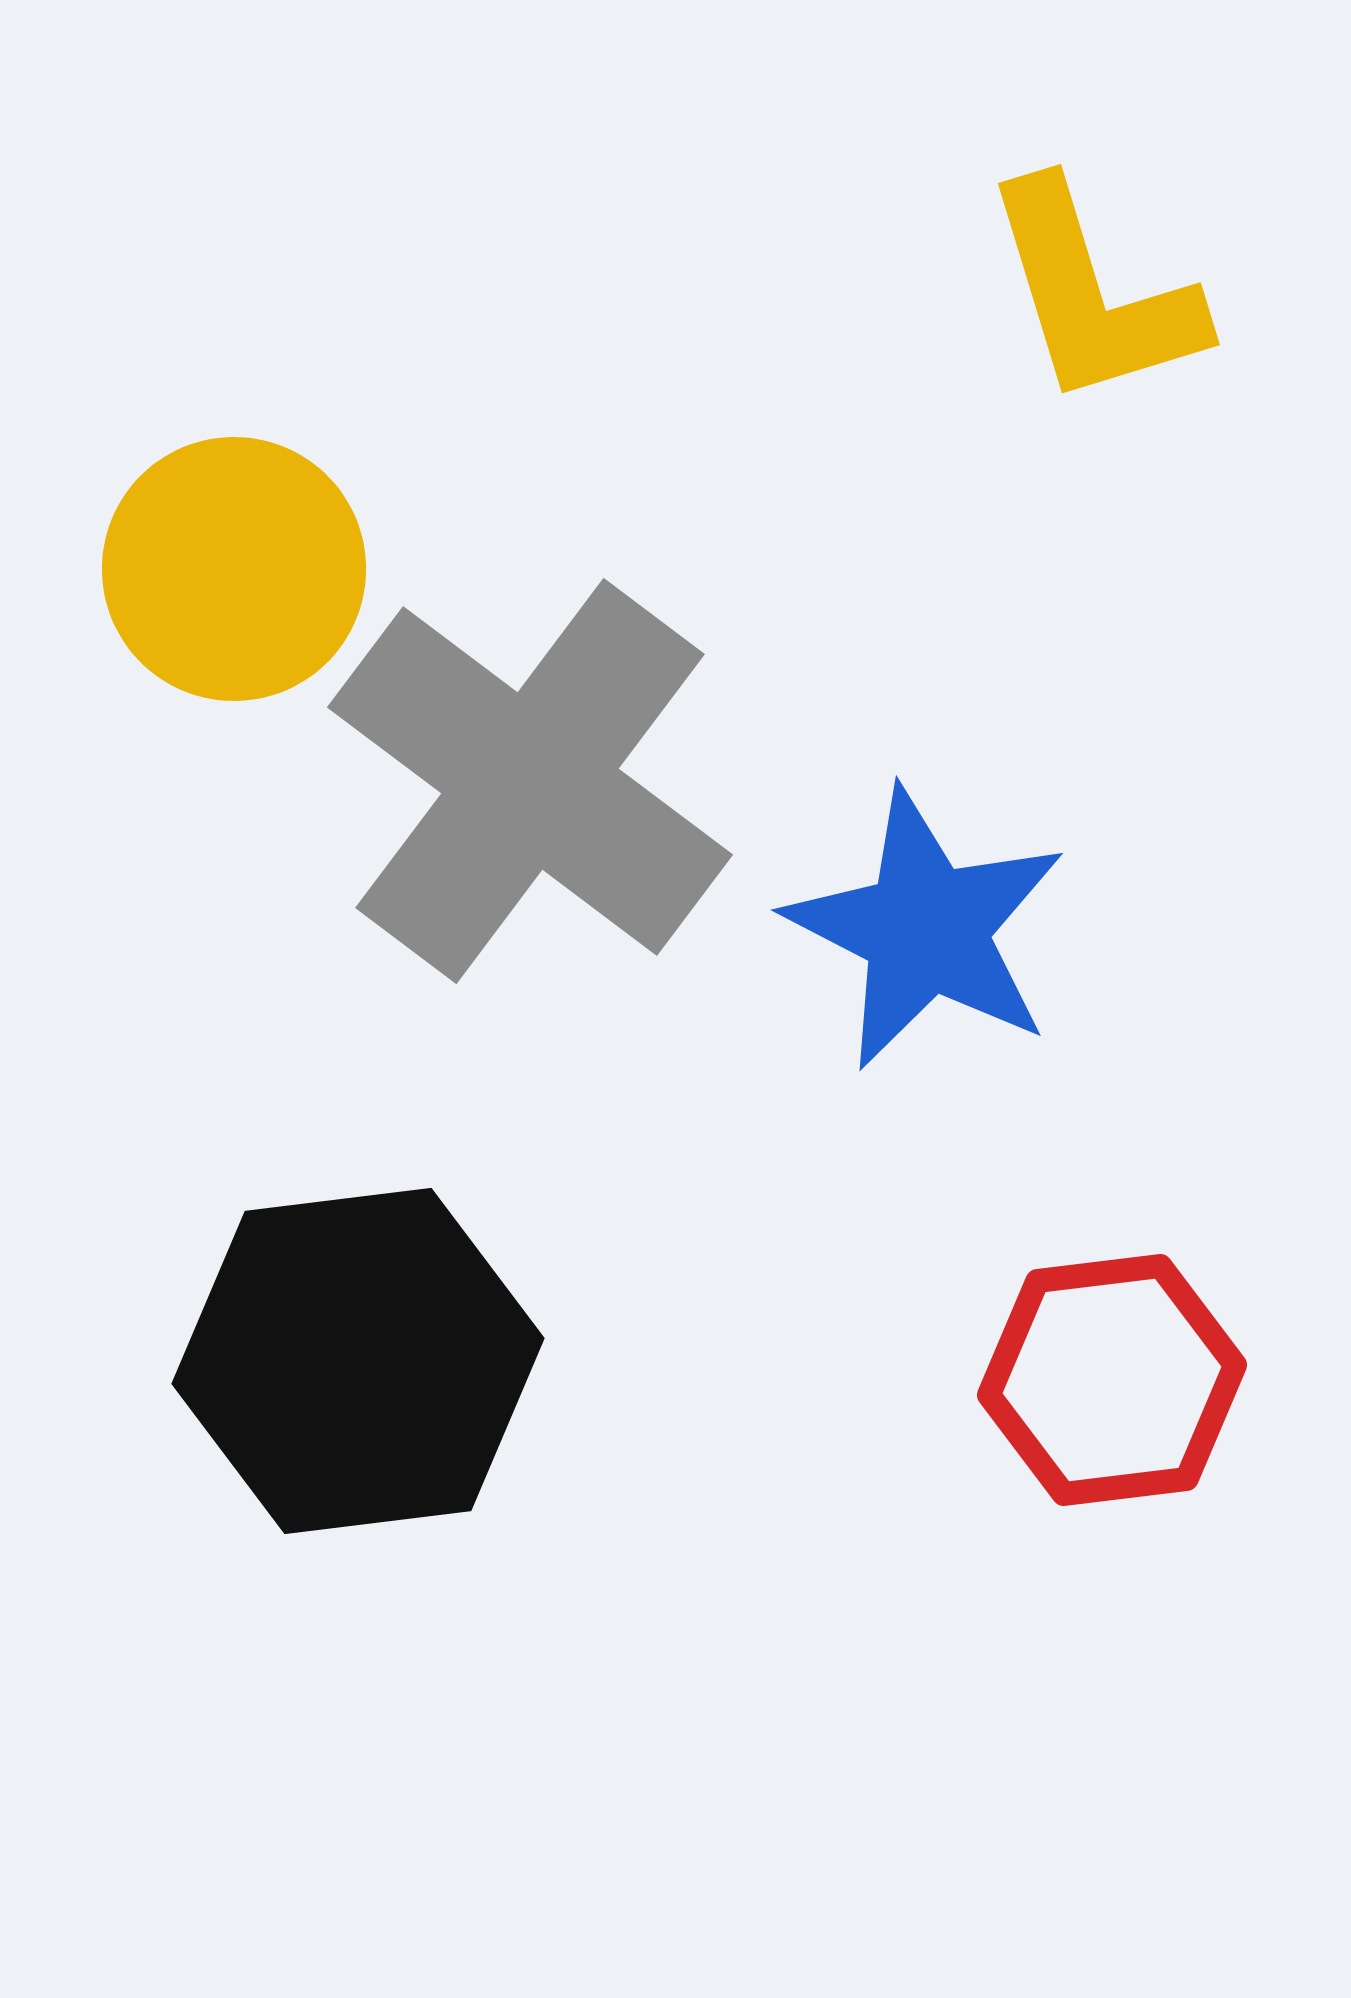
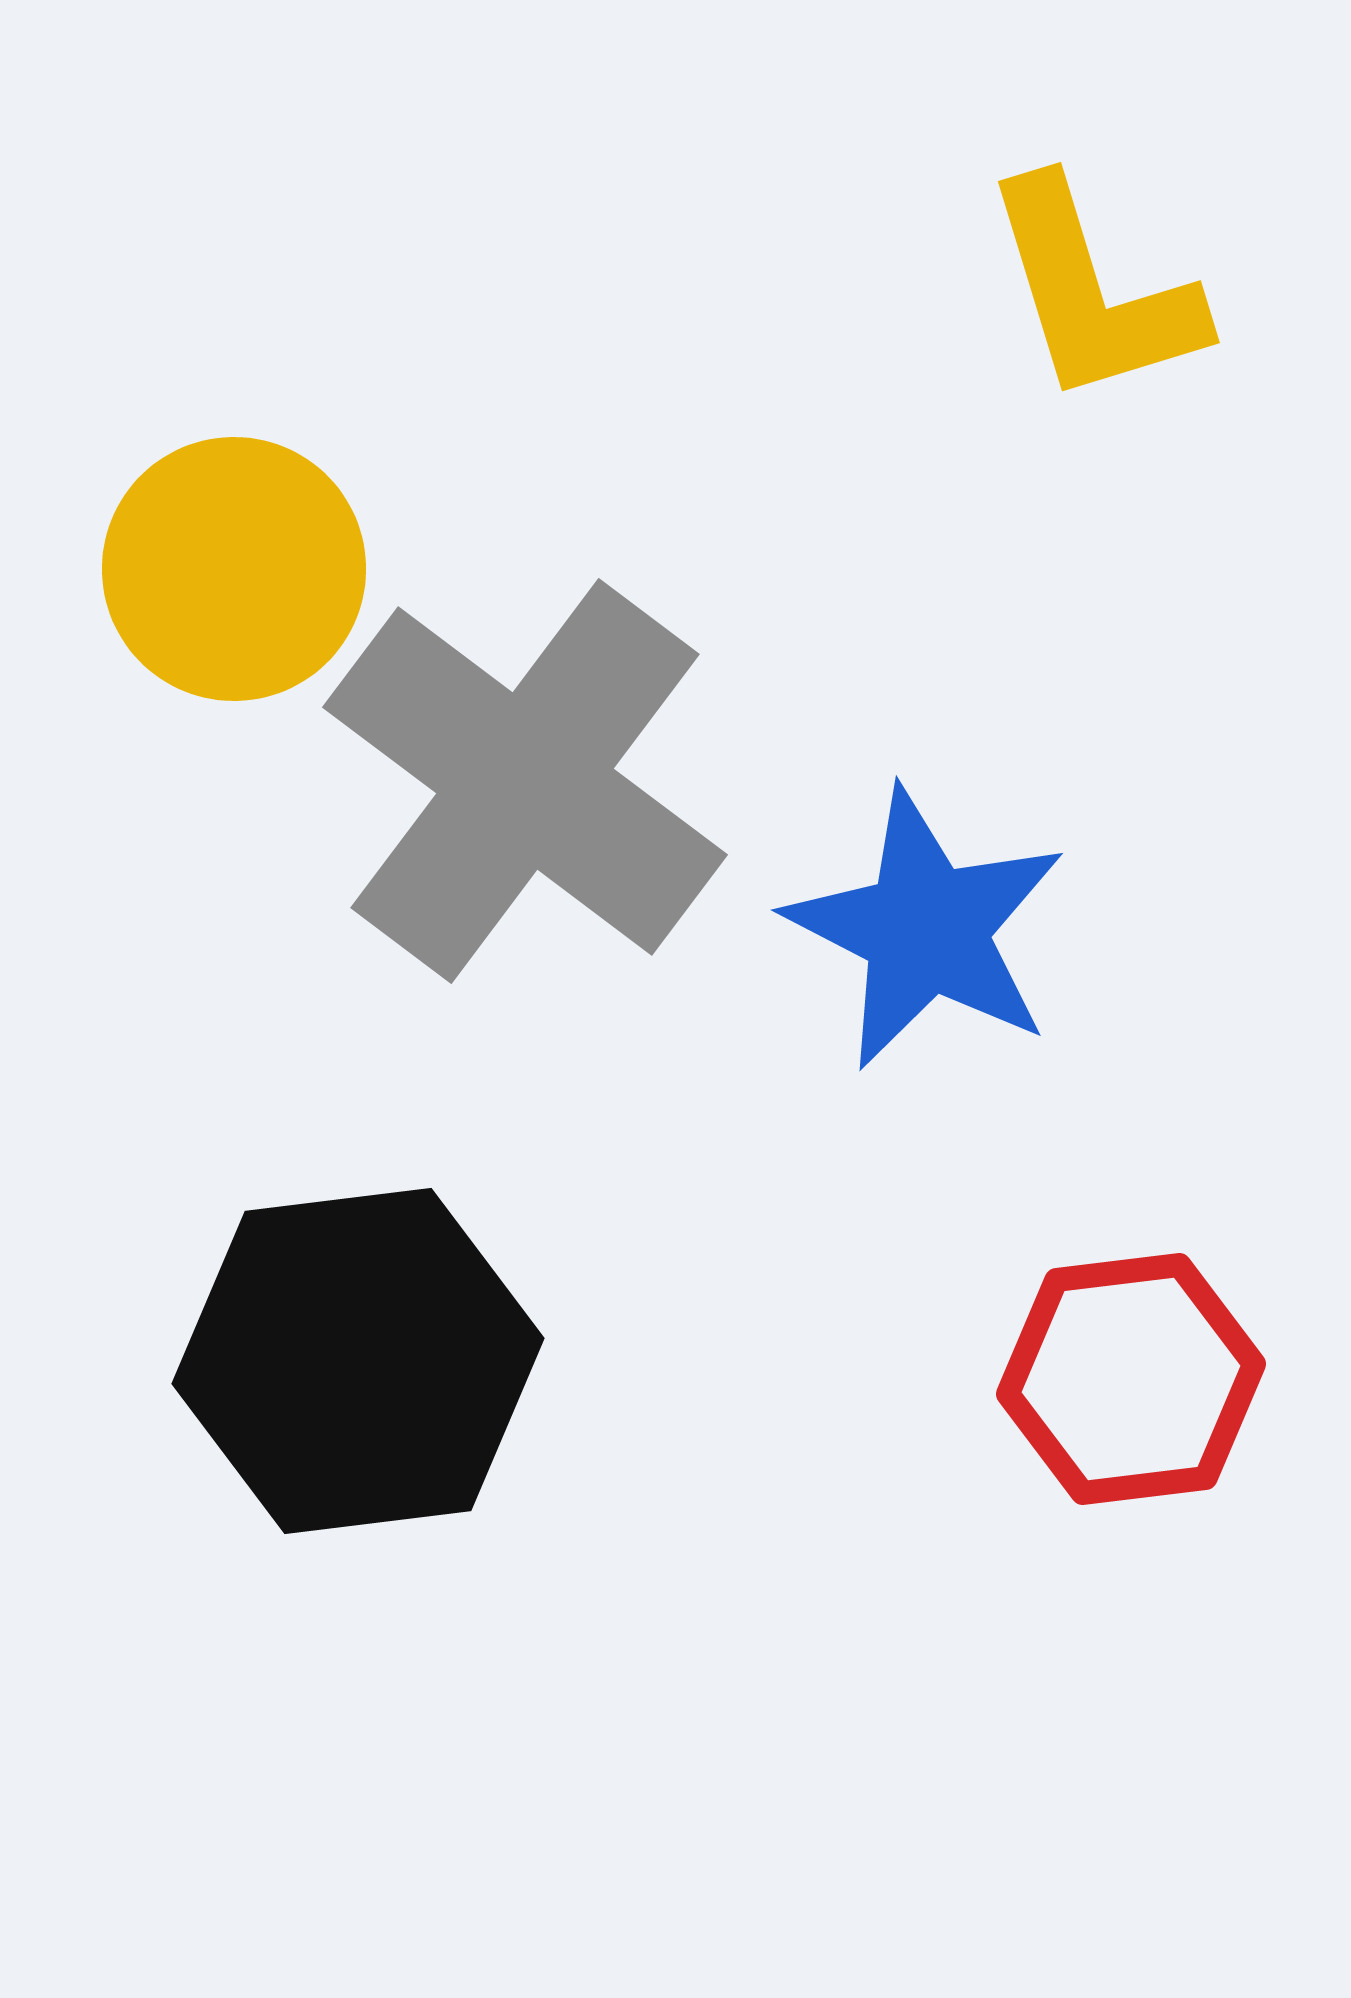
yellow L-shape: moved 2 px up
gray cross: moved 5 px left
red hexagon: moved 19 px right, 1 px up
